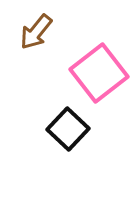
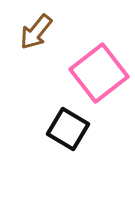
black square: rotated 12 degrees counterclockwise
